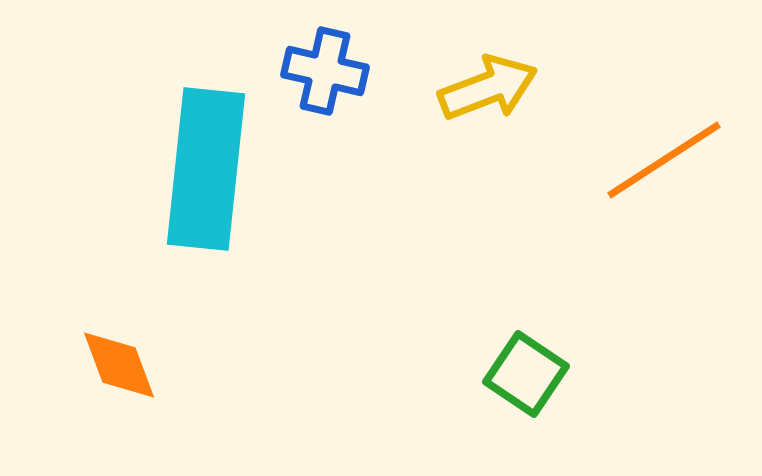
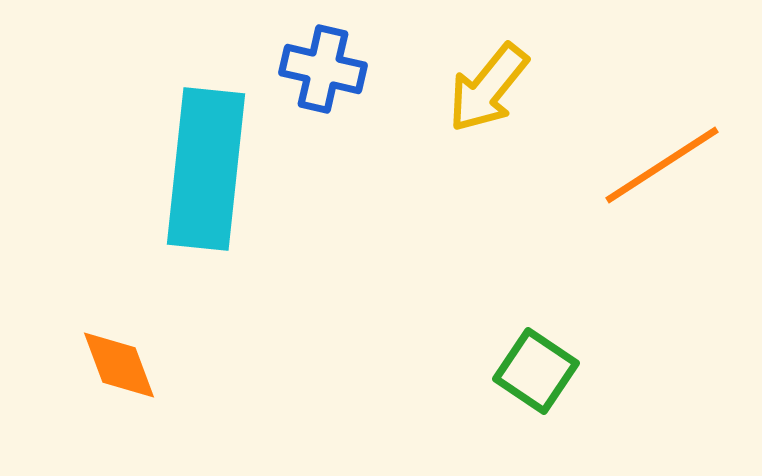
blue cross: moved 2 px left, 2 px up
yellow arrow: rotated 150 degrees clockwise
orange line: moved 2 px left, 5 px down
green square: moved 10 px right, 3 px up
